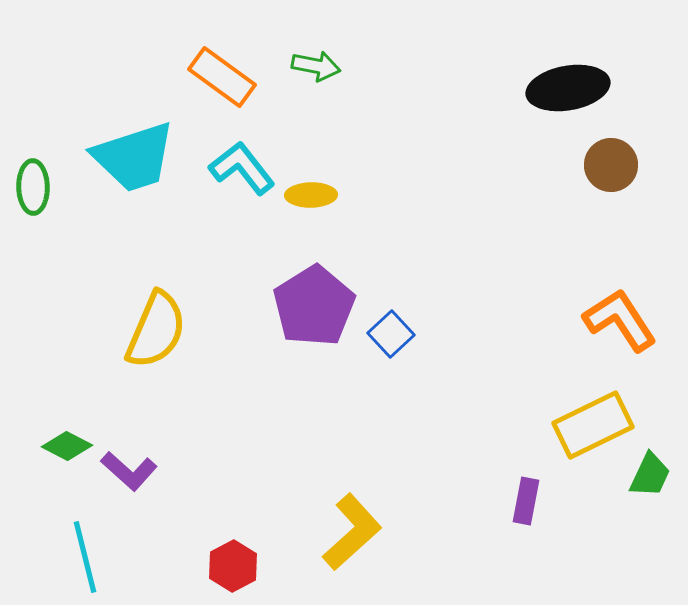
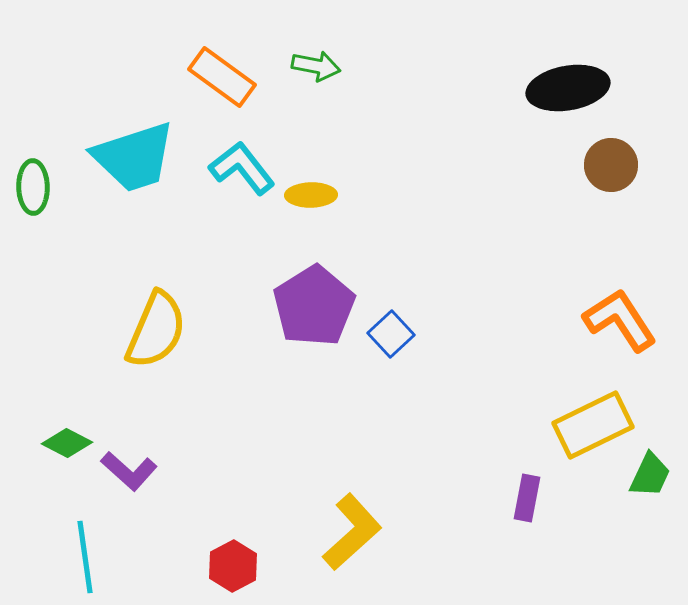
green diamond: moved 3 px up
purple rectangle: moved 1 px right, 3 px up
cyan line: rotated 6 degrees clockwise
